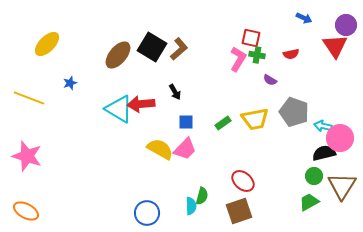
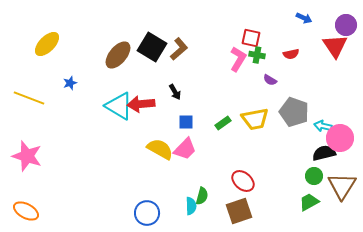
cyan triangle: moved 3 px up
